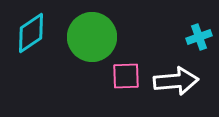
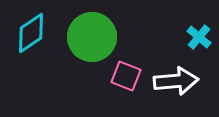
cyan cross: rotated 30 degrees counterclockwise
pink square: rotated 24 degrees clockwise
